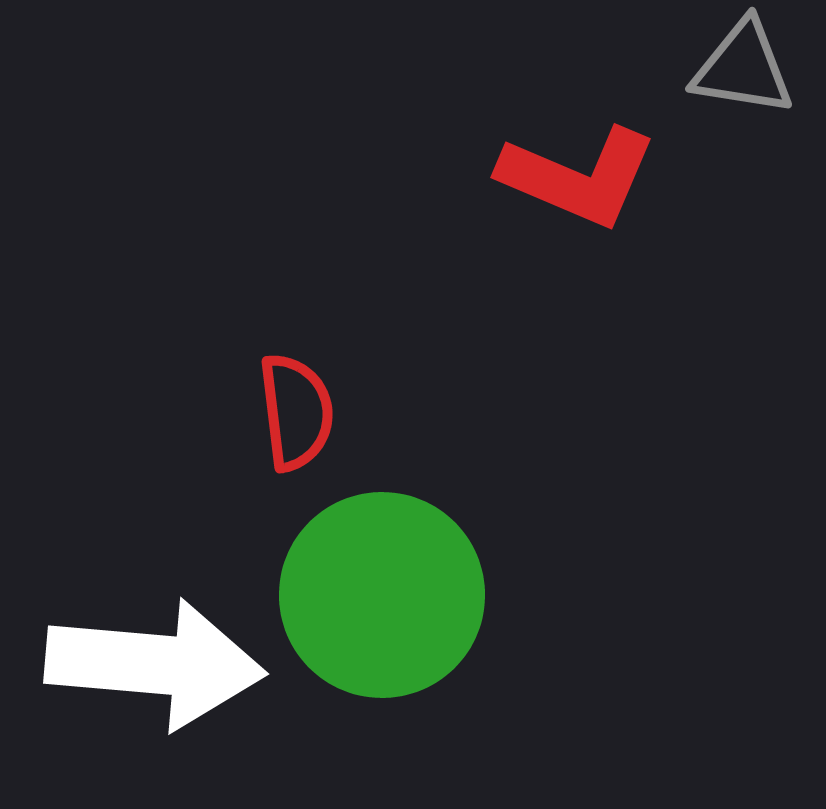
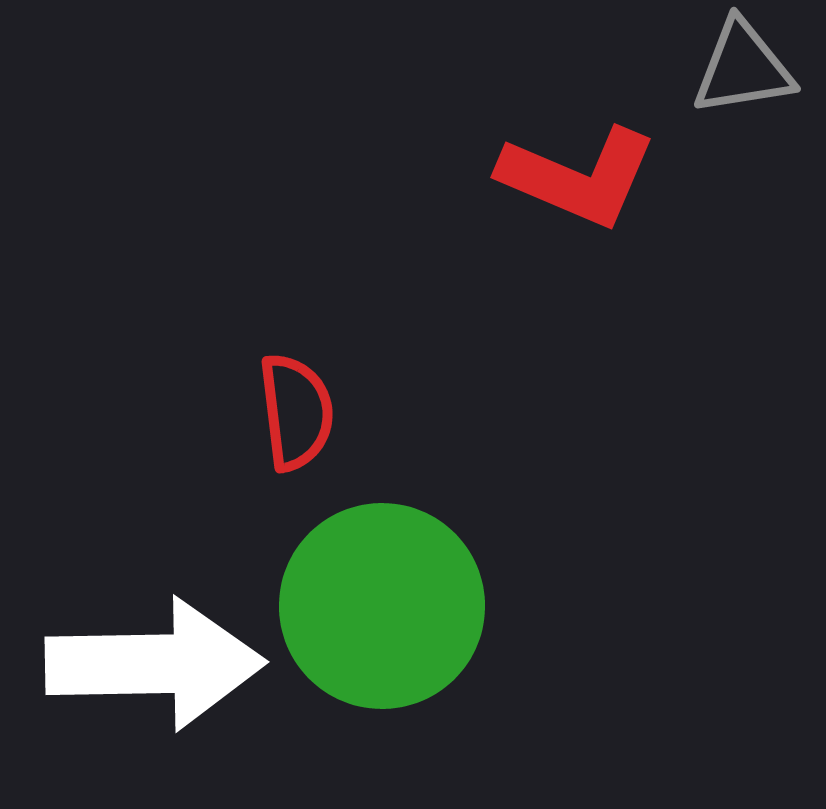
gray triangle: rotated 18 degrees counterclockwise
green circle: moved 11 px down
white arrow: rotated 6 degrees counterclockwise
